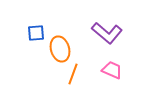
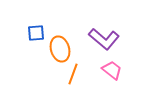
purple L-shape: moved 3 px left, 6 px down
pink trapezoid: rotated 15 degrees clockwise
